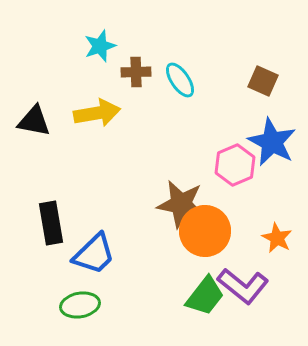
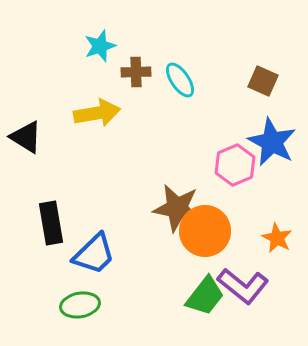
black triangle: moved 8 px left, 16 px down; rotated 21 degrees clockwise
brown star: moved 4 px left, 4 px down
